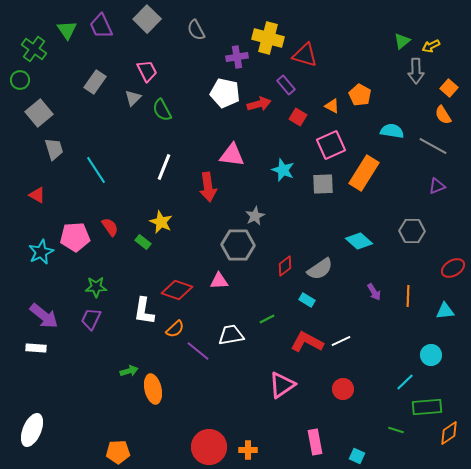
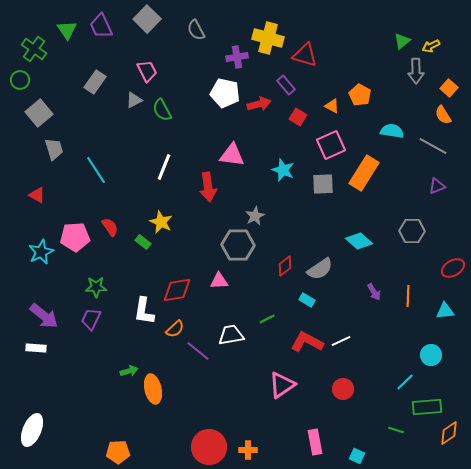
gray triangle at (133, 98): moved 1 px right, 2 px down; rotated 18 degrees clockwise
red diamond at (177, 290): rotated 28 degrees counterclockwise
